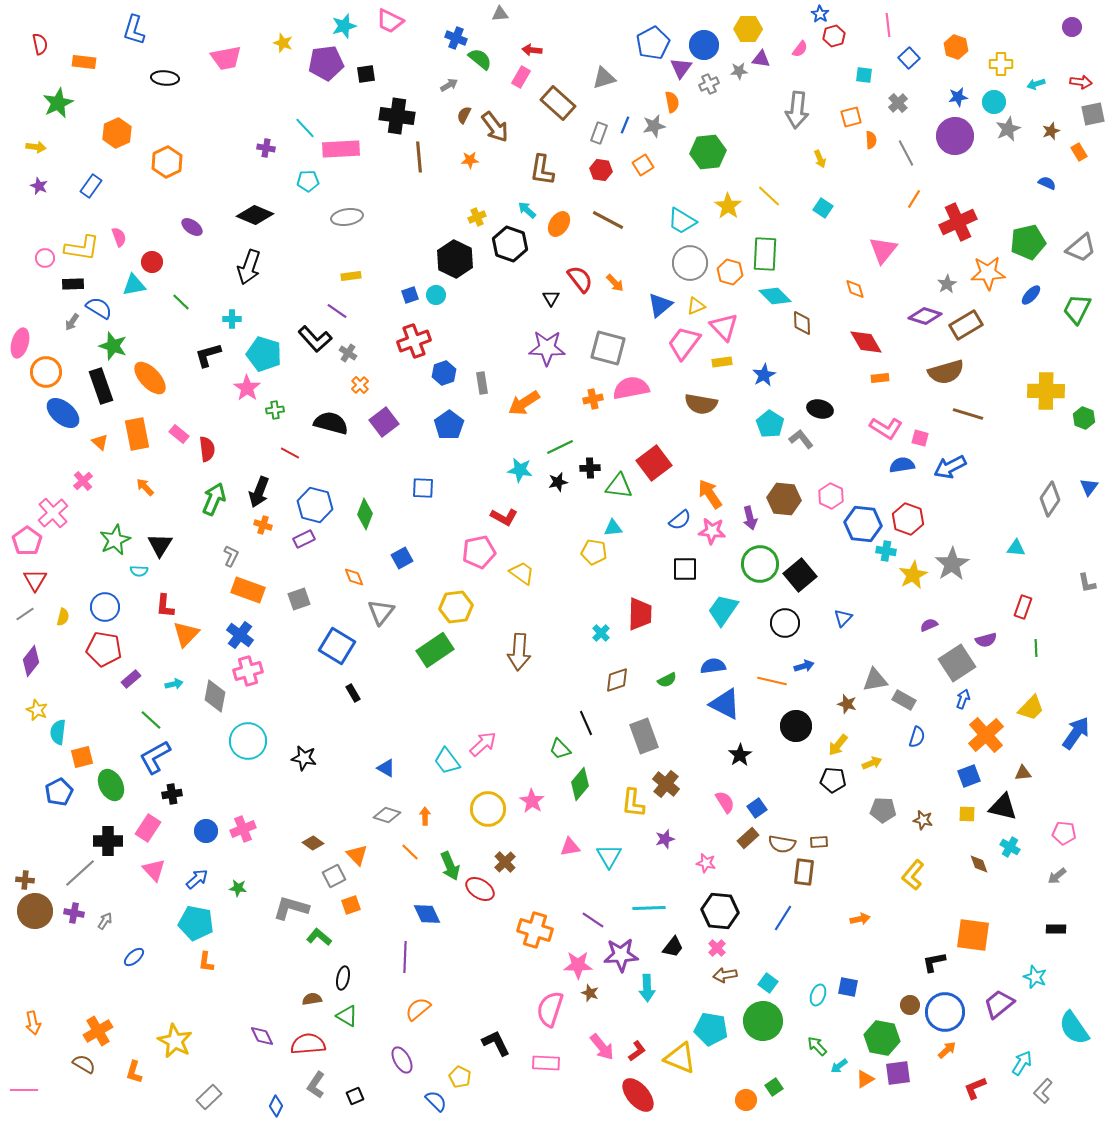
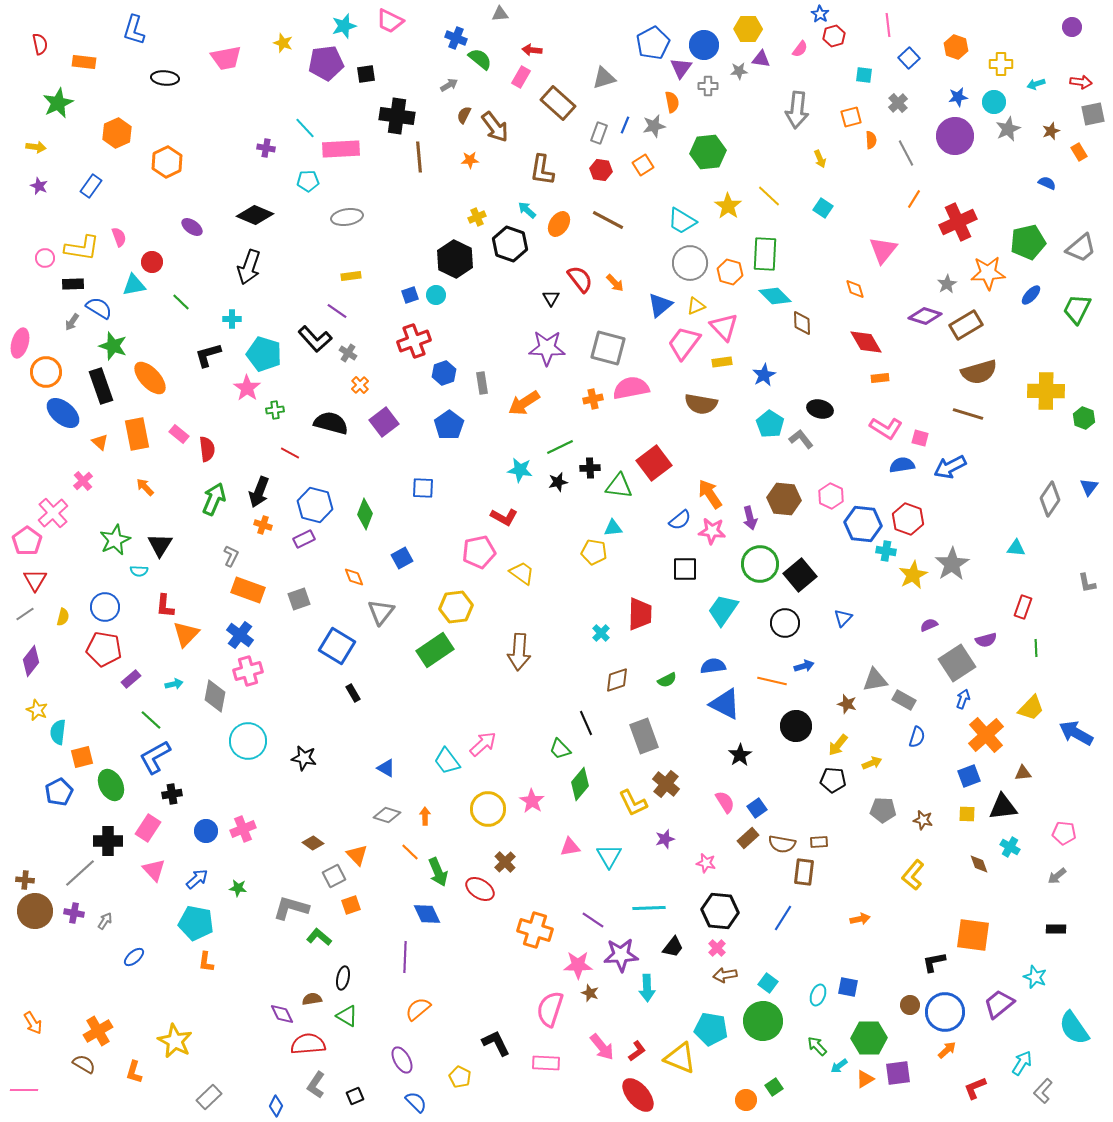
gray cross at (709, 84): moved 1 px left, 2 px down; rotated 24 degrees clockwise
brown semicircle at (946, 372): moved 33 px right
blue arrow at (1076, 733): rotated 96 degrees counterclockwise
yellow L-shape at (633, 803): rotated 32 degrees counterclockwise
black triangle at (1003, 807): rotated 20 degrees counterclockwise
green arrow at (450, 866): moved 12 px left, 6 px down
orange arrow at (33, 1023): rotated 20 degrees counterclockwise
purple diamond at (262, 1036): moved 20 px right, 22 px up
green hexagon at (882, 1038): moved 13 px left; rotated 12 degrees counterclockwise
blue semicircle at (436, 1101): moved 20 px left, 1 px down
